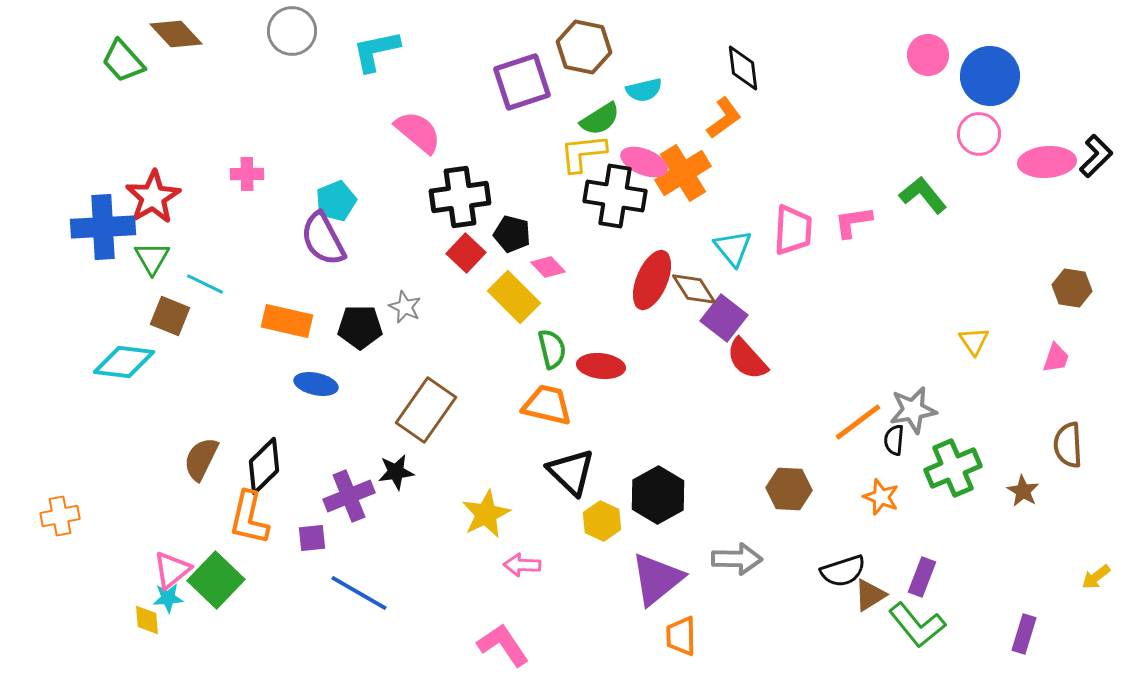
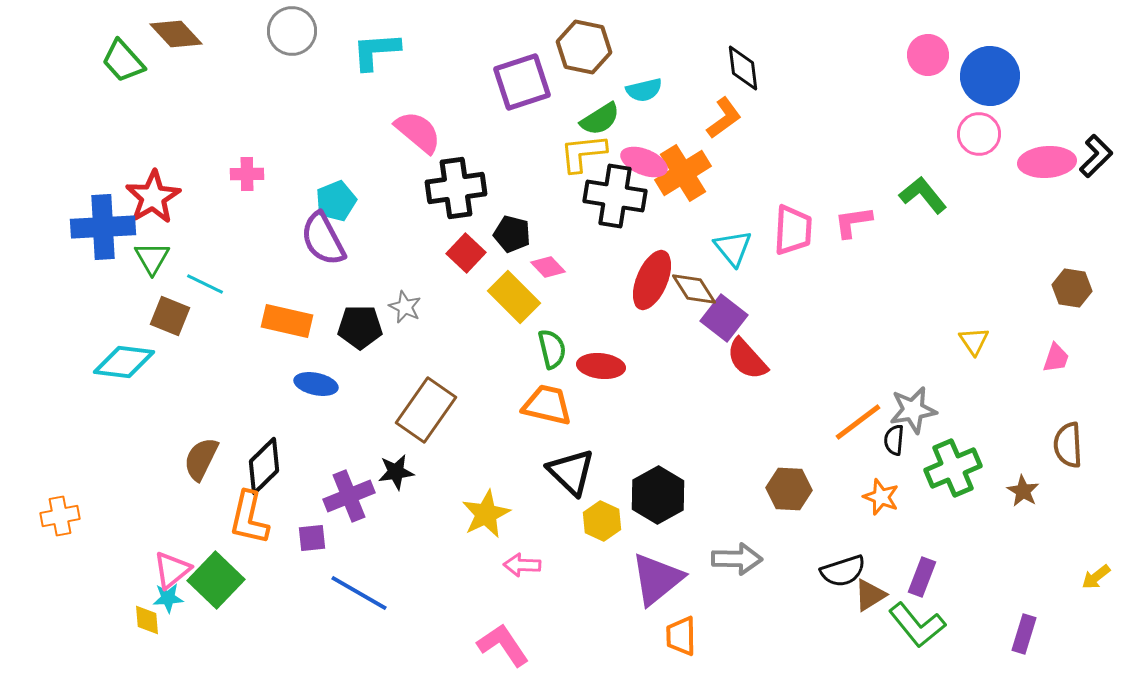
cyan L-shape at (376, 51): rotated 8 degrees clockwise
black cross at (460, 197): moved 4 px left, 9 px up
